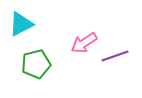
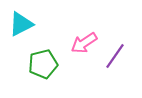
purple line: rotated 36 degrees counterclockwise
green pentagon: moved 7 px right
